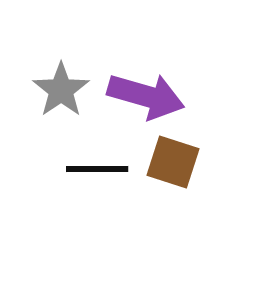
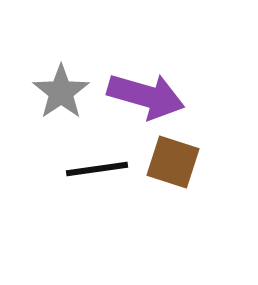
gray star: moved 2 px down
black line: rotated 8 degrees counterclockwise
